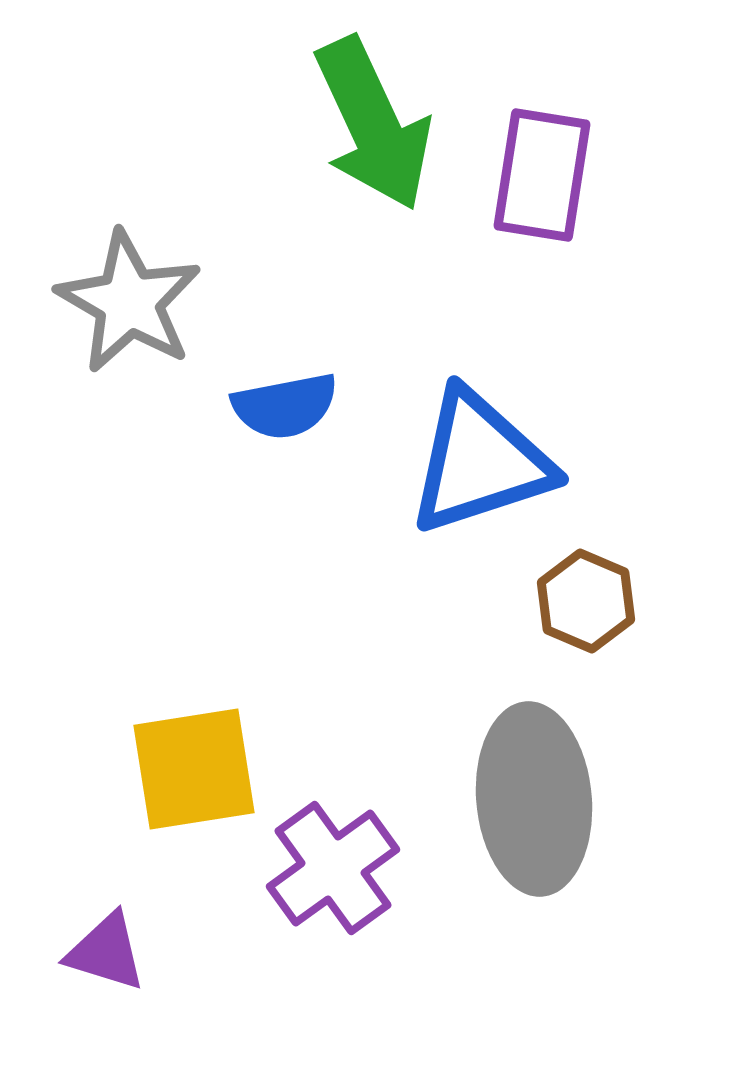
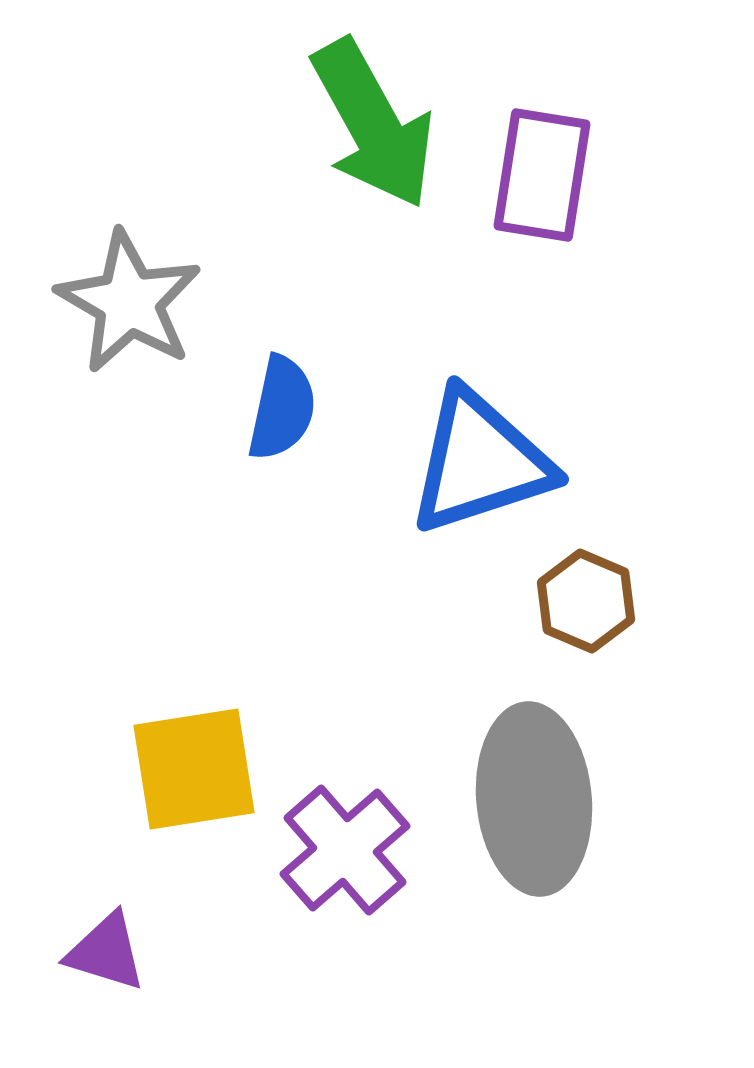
green arrow: rotated 4 degrees counterclockwise
blue semicircle: moved 3 px left, 2 px down; rotated 67 degrees counterclockwise
purple cross: moved 12 px right, 18 px up; rotated 5 degrees counterclockwise
